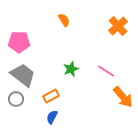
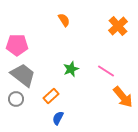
pink pentagon: moved 2 px left, 3 px down
orange rectangle: rotated 14 degrees counterclockwise
blue semicircle: moved 6 px right, 1 px down
